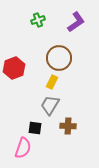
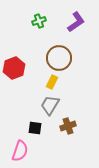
green cross: moved 1 px right, 1 px down
brown cross: rotated 21 degrees counterclockwise
pink semicircle: moved 3 px left, 3 px down
